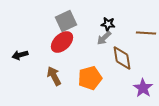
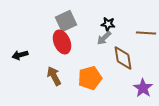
red ellipse: rotated 70 degrees counterclockwise
brown diamond: moved 1 px right
